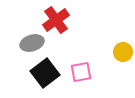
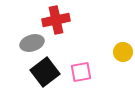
red cross: rotated 24 degrees clockwise
black square: moved 1 px up
